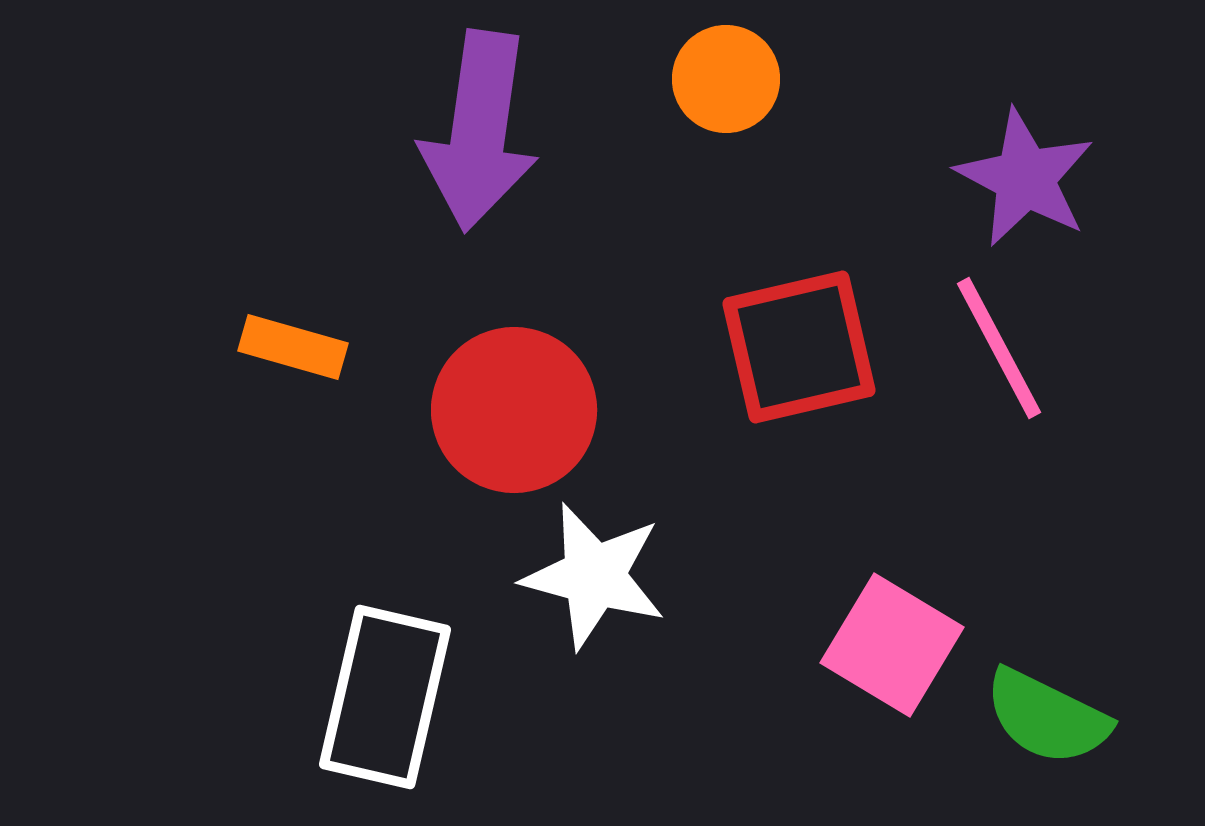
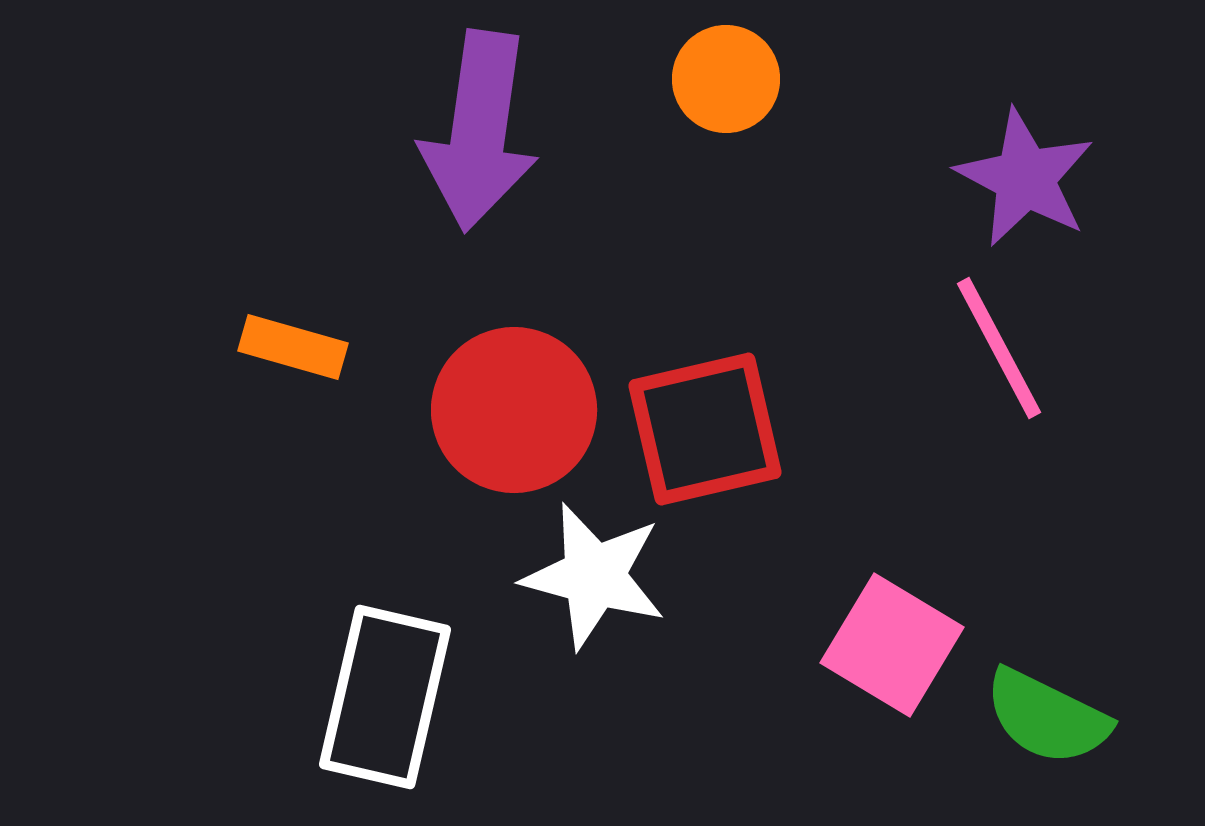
red square: moved 94 px left, 82 px down
